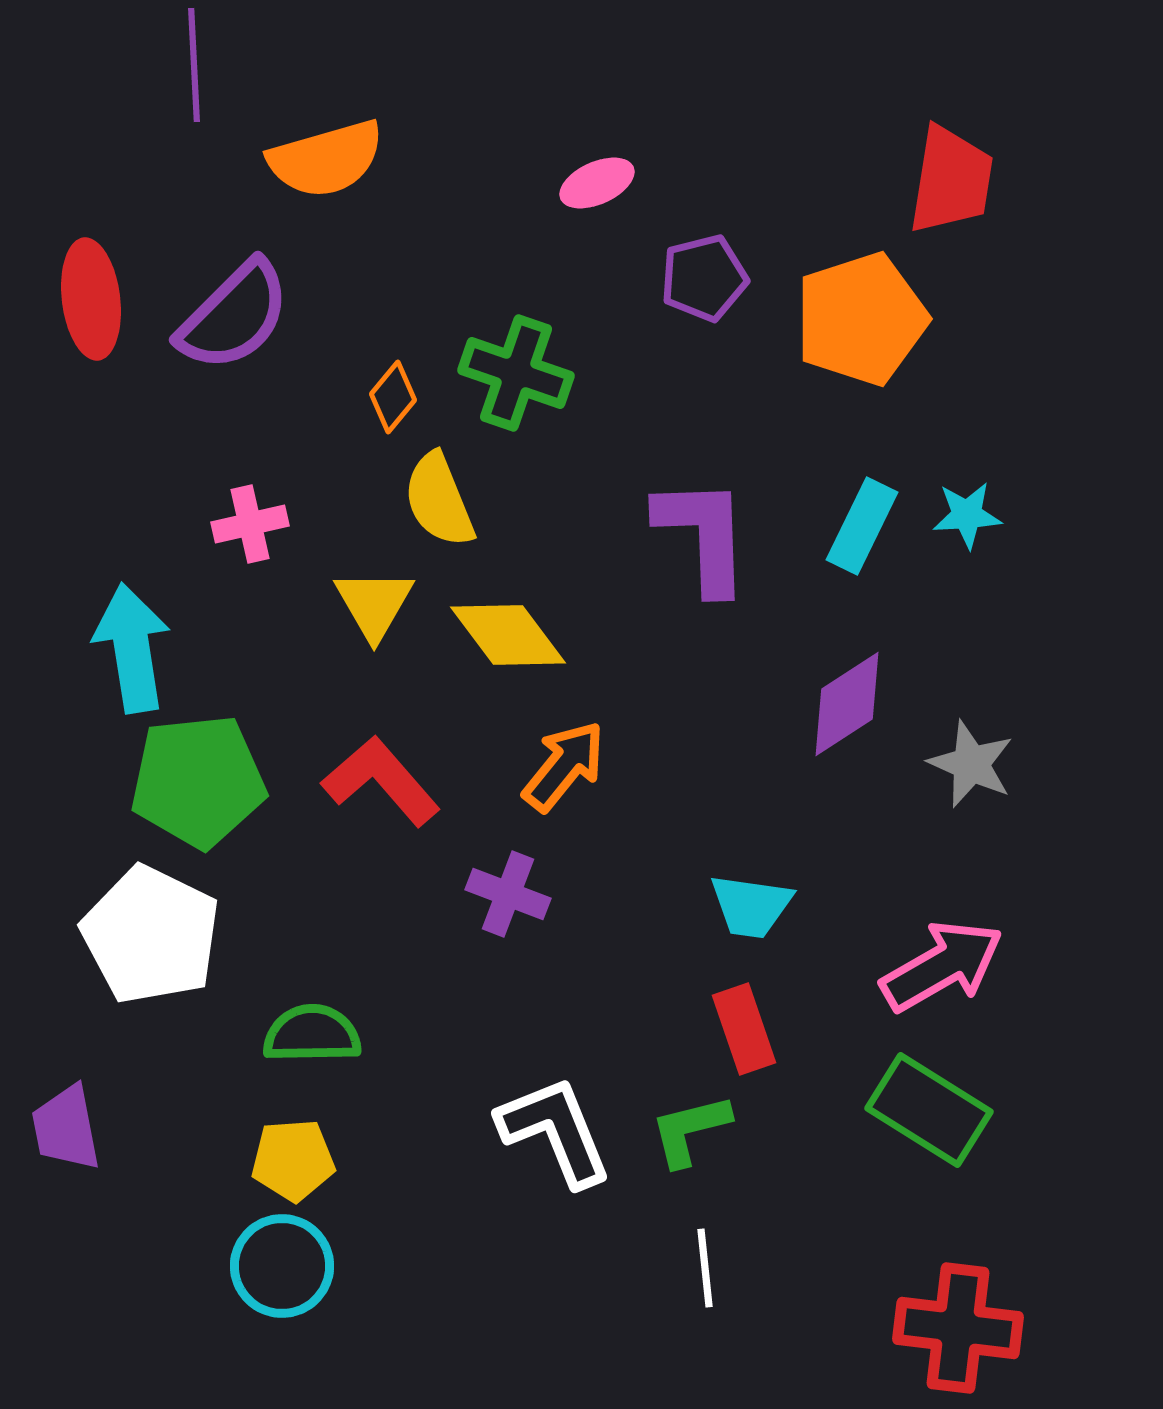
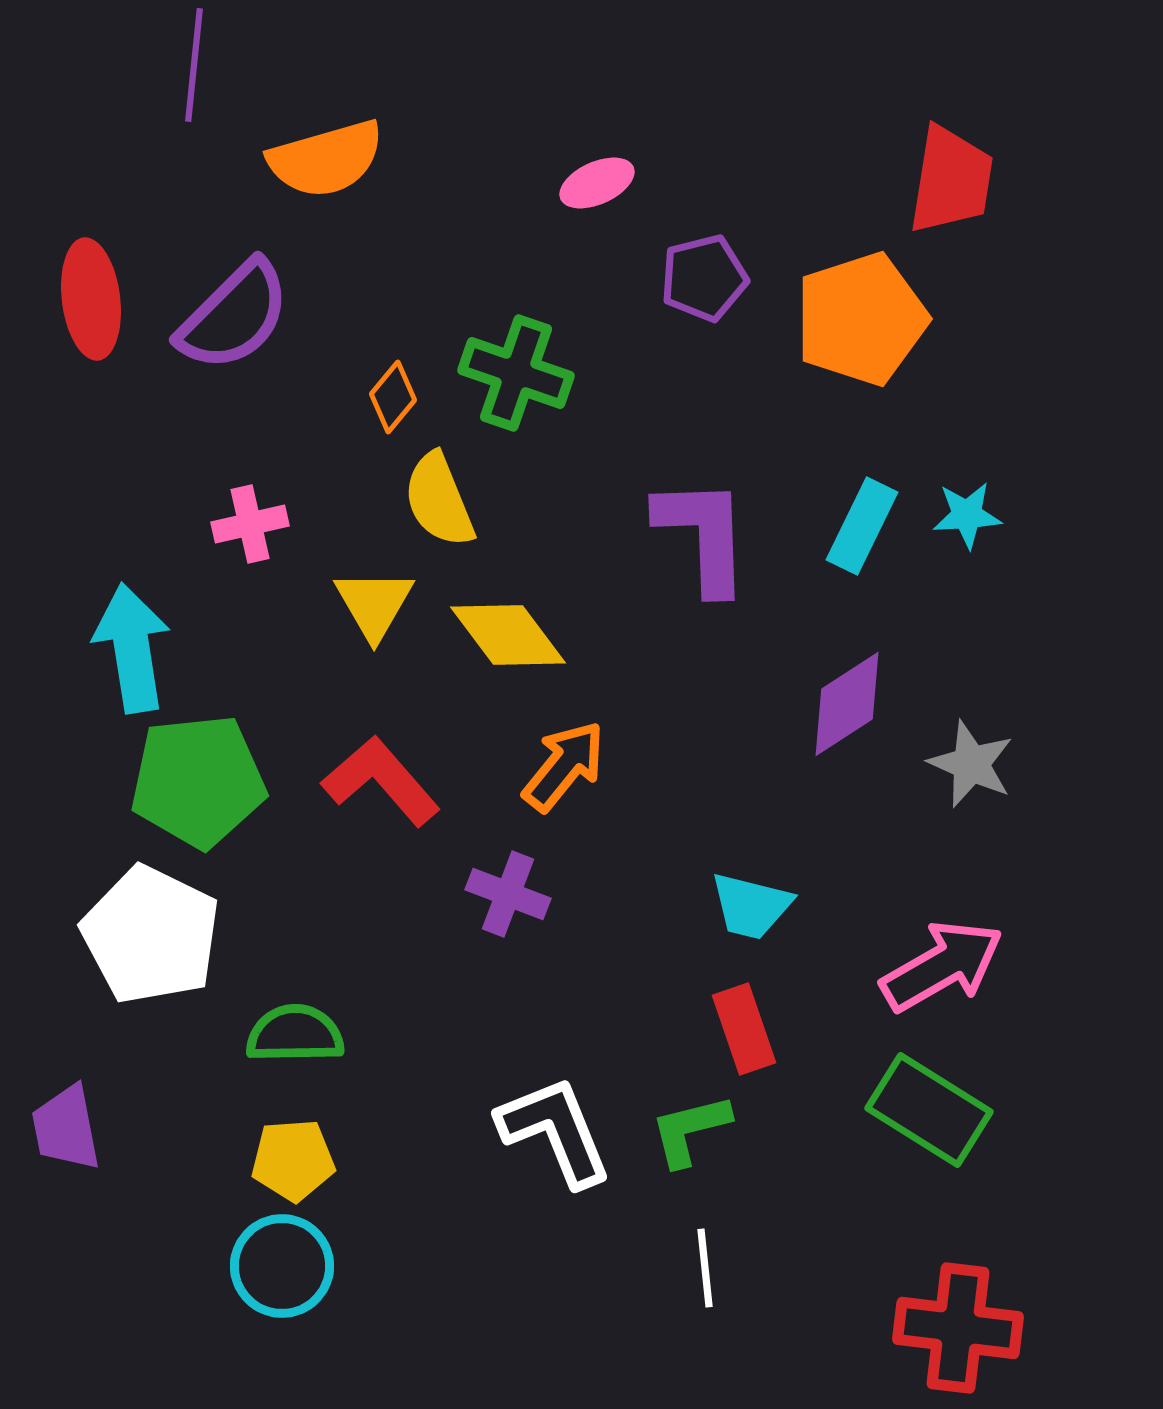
purple line: rotated 9 degrees clockwise
cyan trapezoid: rotated 6 degrees clockwise
green semicircle: moved 17 px left
